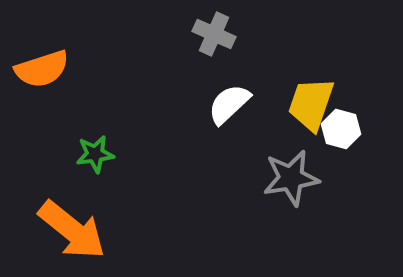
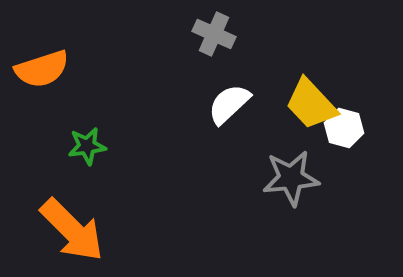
yellow trapezoid: rotated 62 degrees counterclockwise
white hexagon: moved 3 px right, 1 px up
green star: moved 8 px left, 8 px up
gray star: rotated 4 degrees clockwise
orange arrow: rotated 6 degrees clockwise
